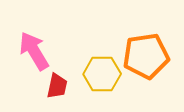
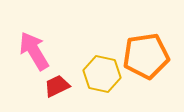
yellow hexagon: rotated 12 degrees clockwise
red trapezoid: rotated 128 degrees counterclockwise
